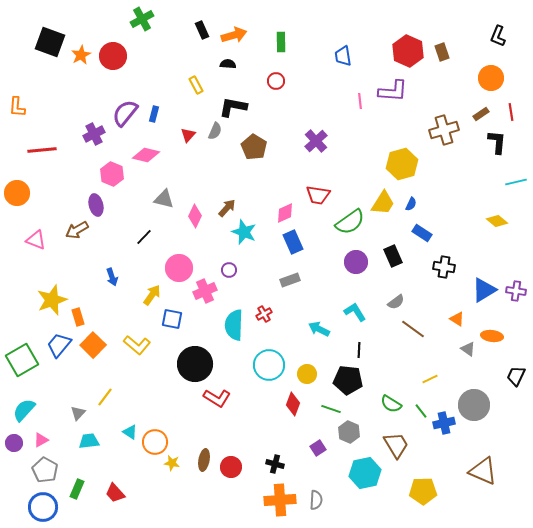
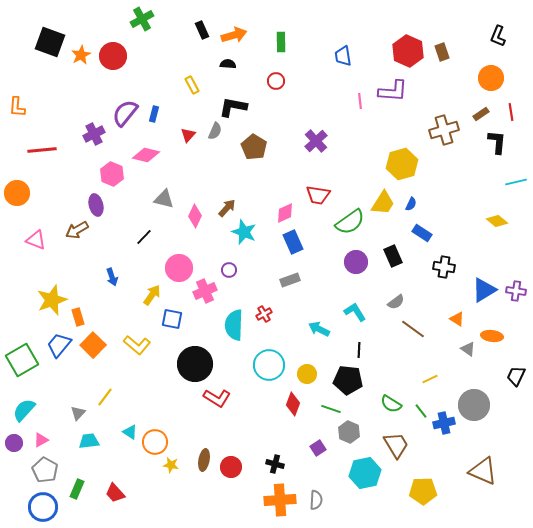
yellow rectangle at (196, 85): moved 4 px left
yellow star at (172, 463): moved 1 px left, 2 px down
